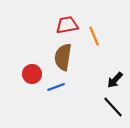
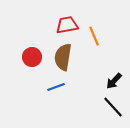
red circle: moved 17 px up
black arrow: moved 1 px left, 1 px down
